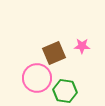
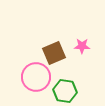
pink circle: moved 1 px left, 1 px up
